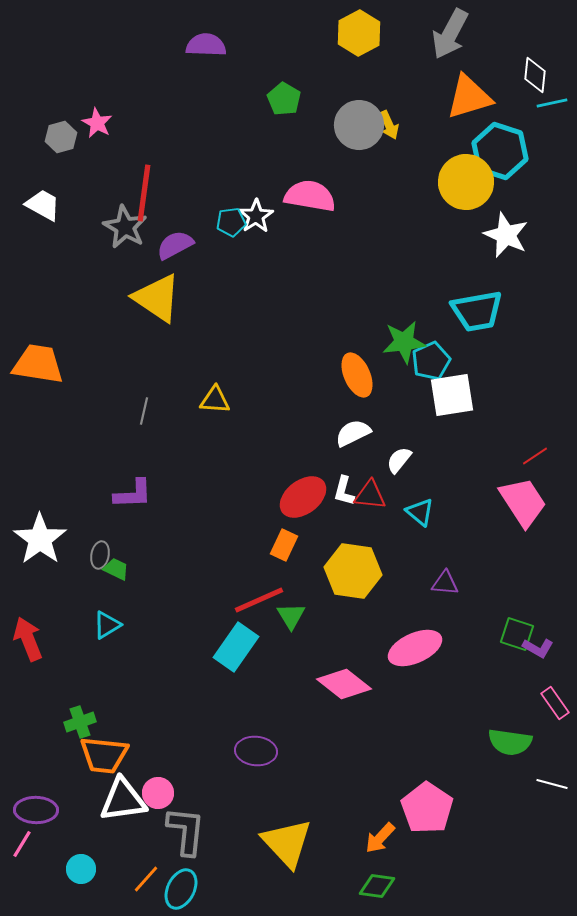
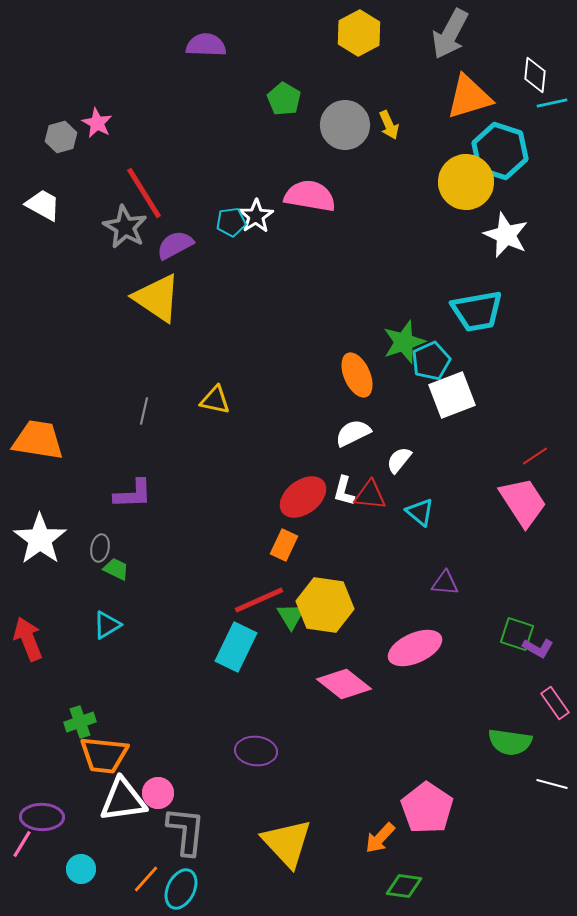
gray circle at (359, 125): moved 14 px left
red line at (144, 193): rotated 40 degrees counterclockwise
green star at (404, 342): rotated 12 degrees counterclockwise
orange trapezoid at (38, 364): moved 76 px down
white square at (452, 395): rotated 12 degrees counterclockwise
yellow triangle at (215, 400): rotated 8 degrees clockwise
gray ellipse at (100, 555): moved 7 px up
yellow hexagon at (353, 571): moved 28 px left, 34 px down
cyan rectangle at (236, 647): rotated 9 degrees counterclockwise
purple ellipse at (36, 810): moved 6 px right, 7 px down
green diamond at (377, 886): moved 27 px right
